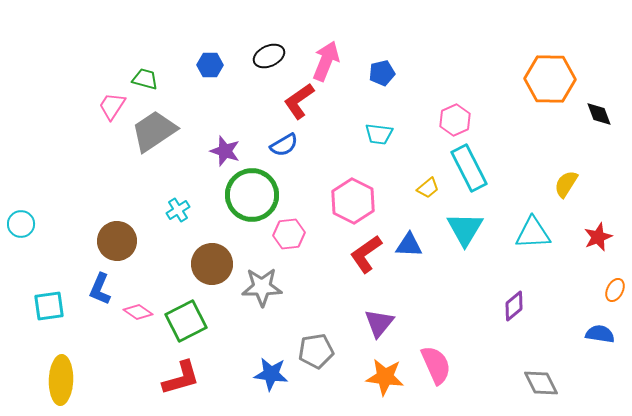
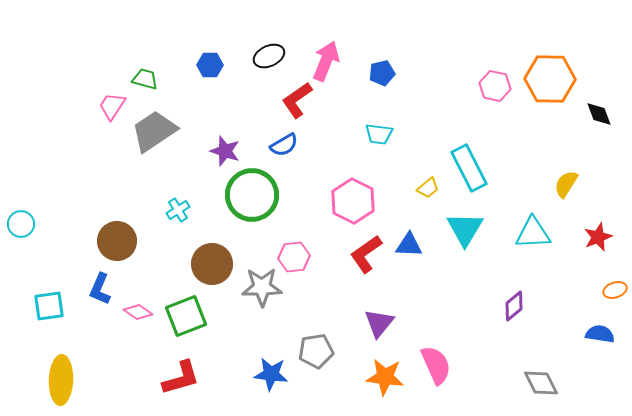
red L-shape at (299, 101): moved 2 px left, 1 px up
pink hexagon at (455, 120): moved 40 px right, 34 px up; rotated 24 degrees counterclockwise
pink hexagon at (289, 234): moved 5 px right, 23 px down
orange ellipse at (615, 290): rotated 45 degrees clockwise
green square at (186, 321): moved 5 px up; rotated 6 degrees clockwise
